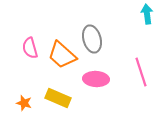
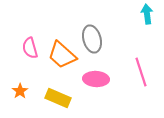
orange star: moved 4 px left, 12 px up; rotated 21 degrees clockwise
